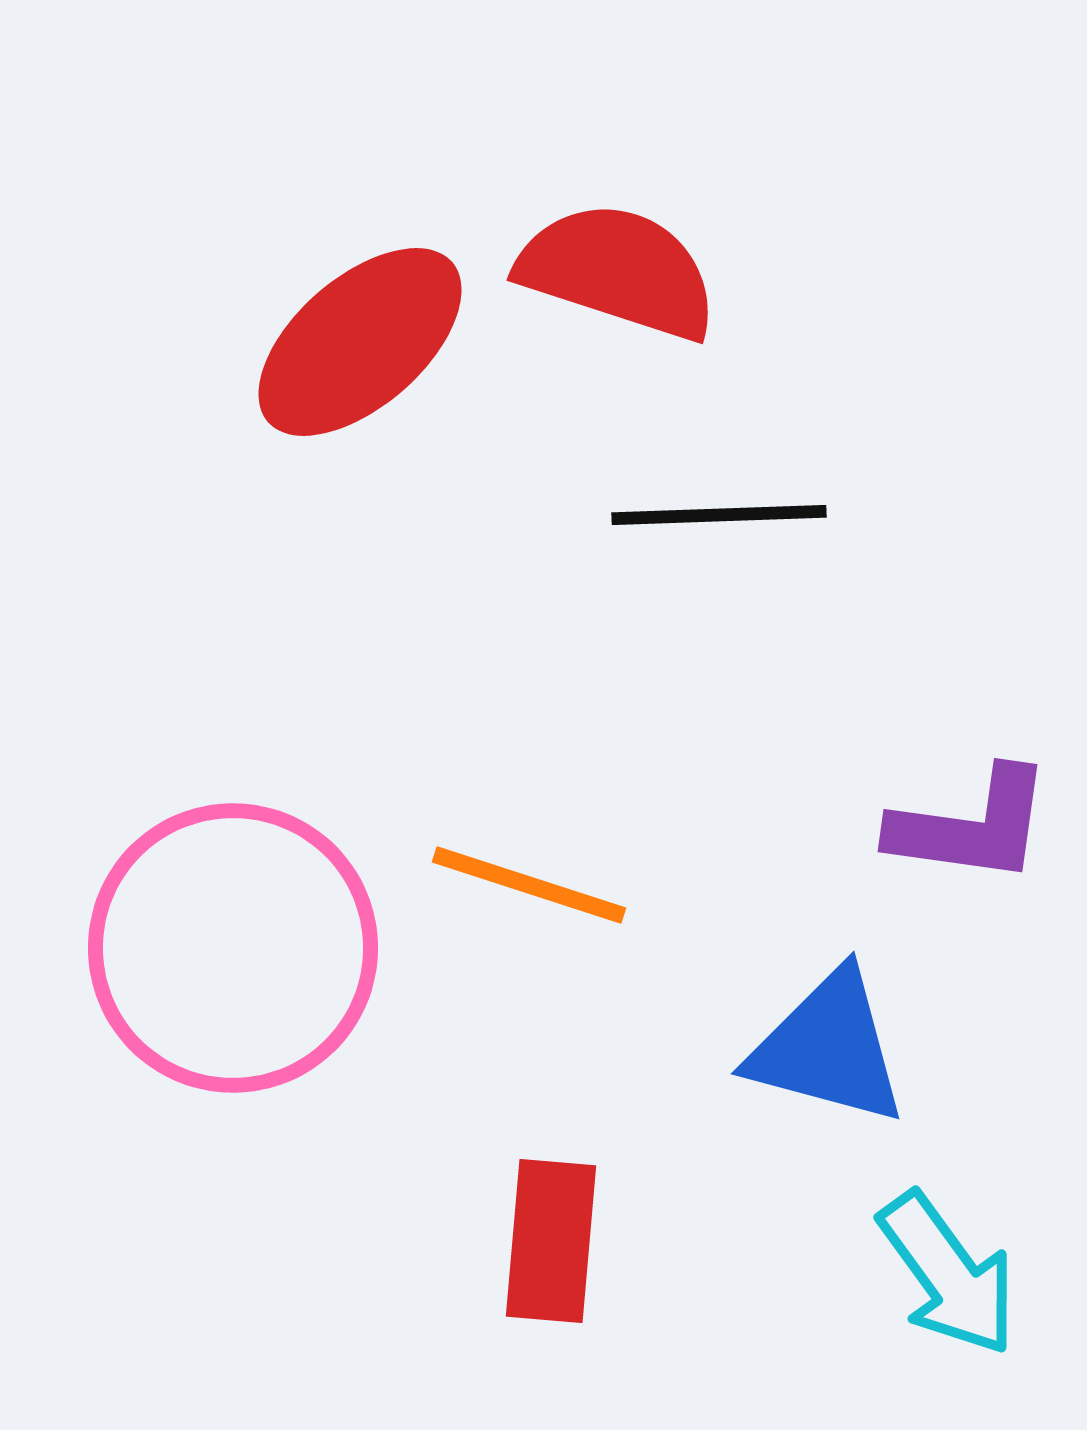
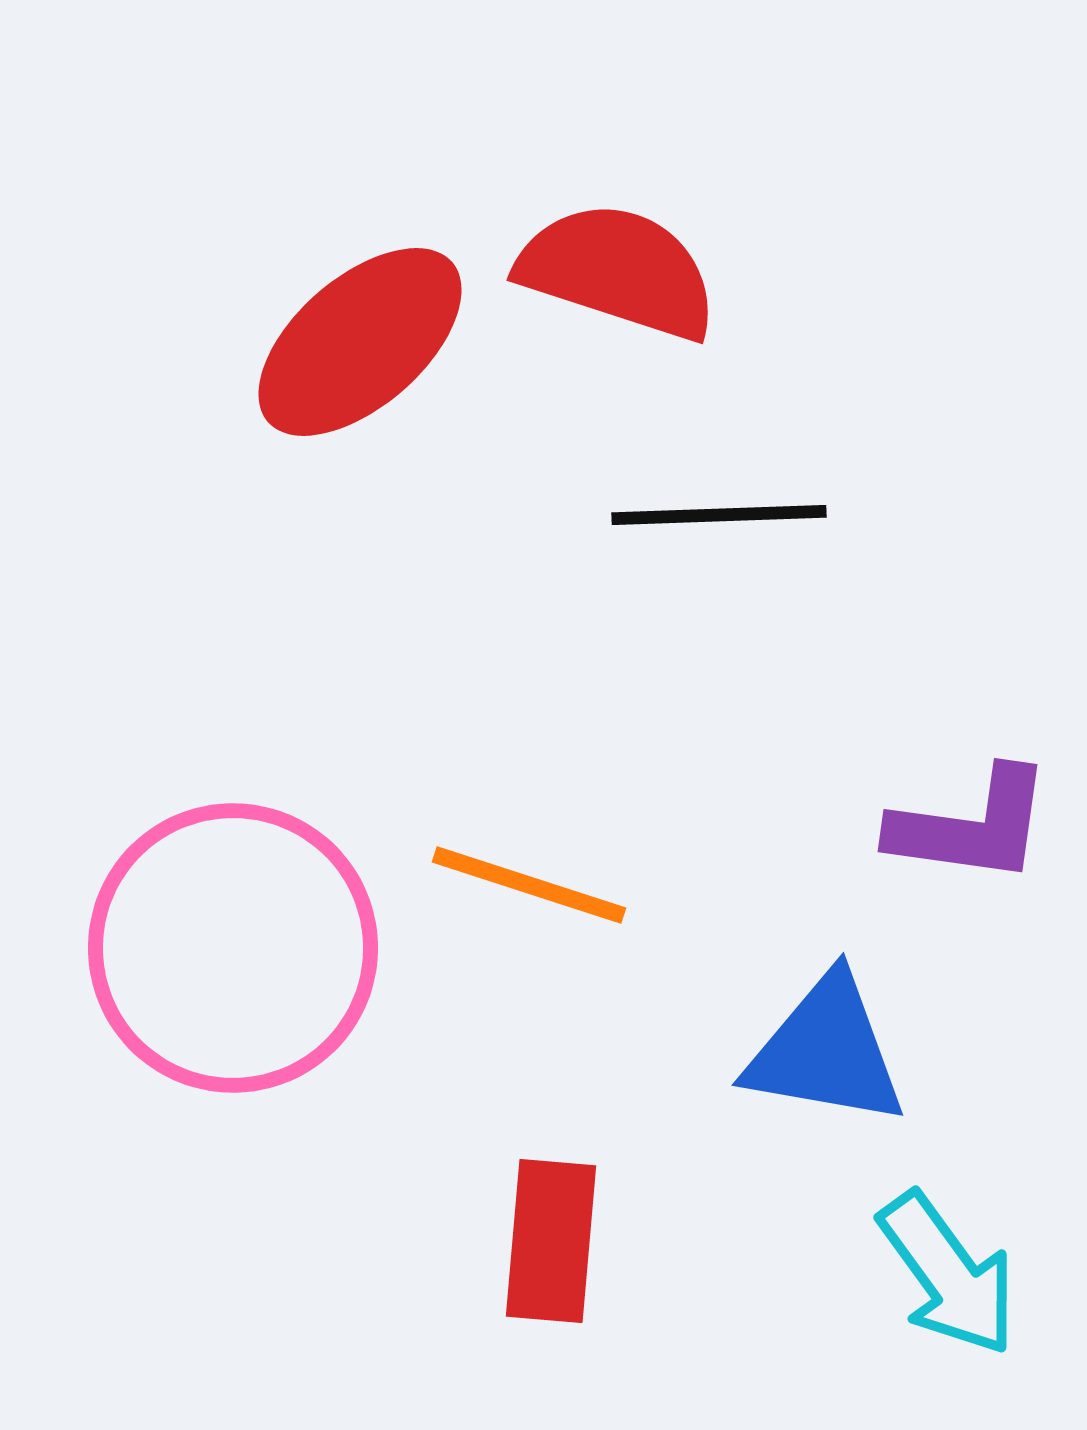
blue triangle: moved 2 px left, 3 px down; rotated 5 degrees counterclockwise
